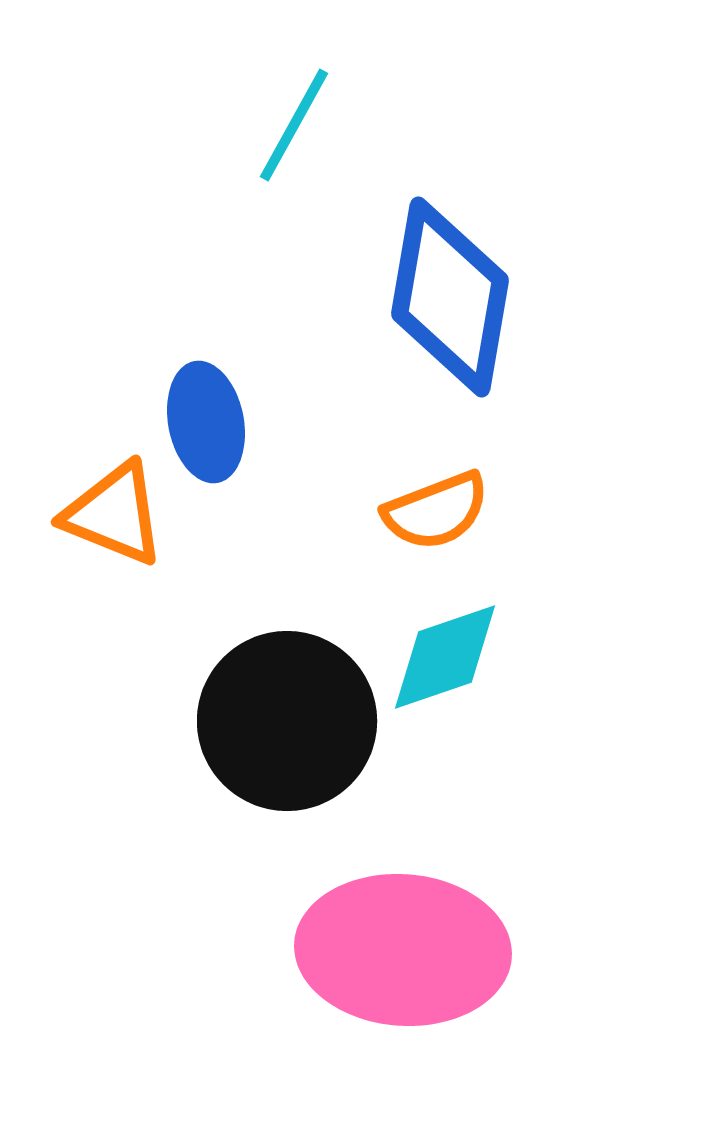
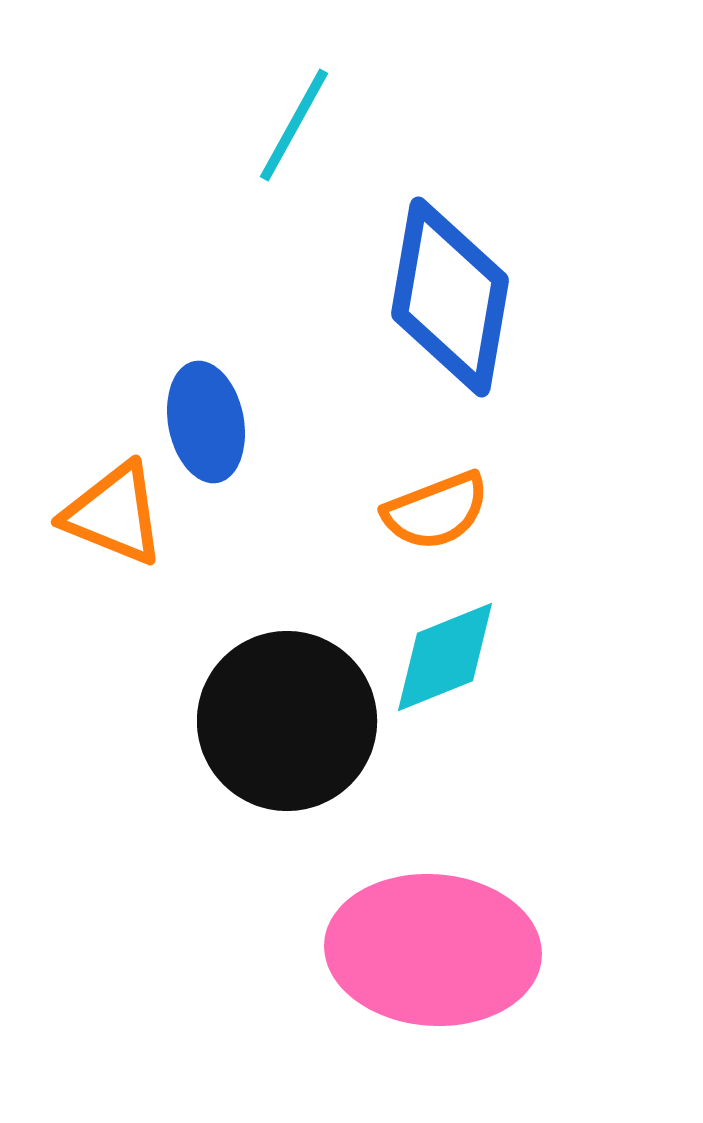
cyan diamond: rotated 3 degrees counterclockwise
pink ellipse: moved 30 px right
